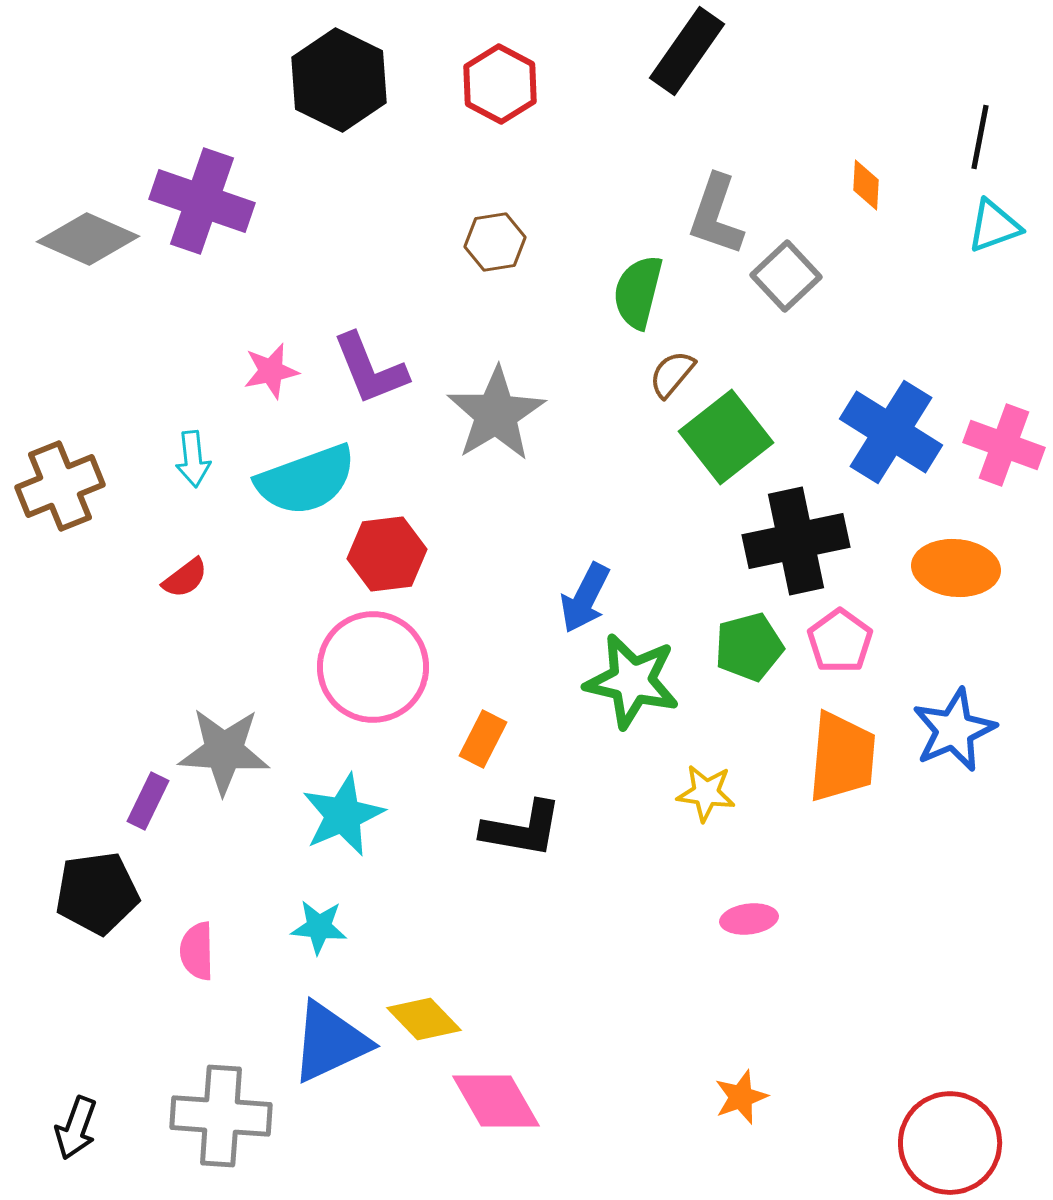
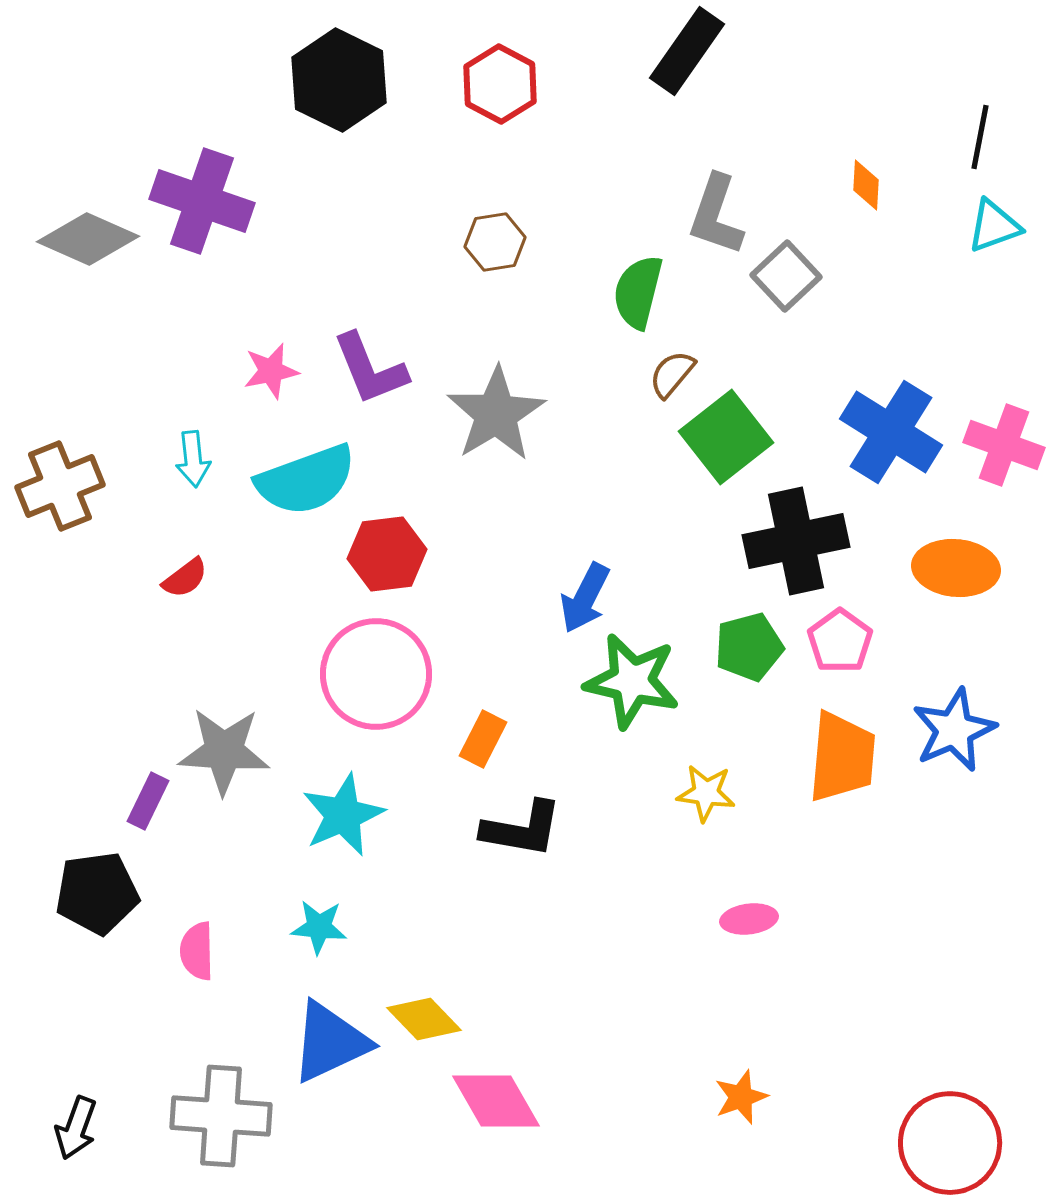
pink circle at (373, 667): moved 3 px right, 7 px down
